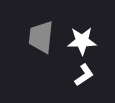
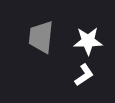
white star: moved 6 px right
